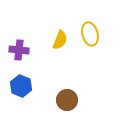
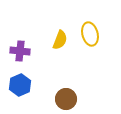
purple cross: moved 1 px right, 1 px down
blue hexagon: moved 1 px left, 1 px up; rotated 15 degrees clockwise
brown circle: moved 1 px left, 1 px up
